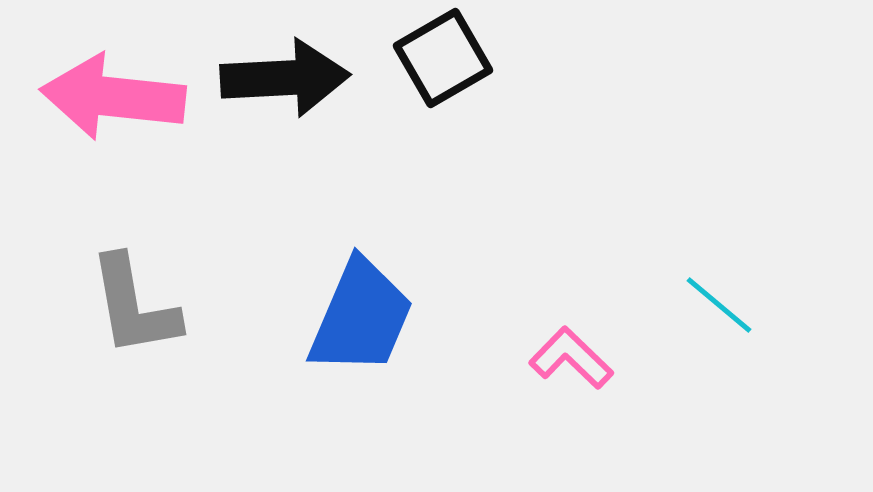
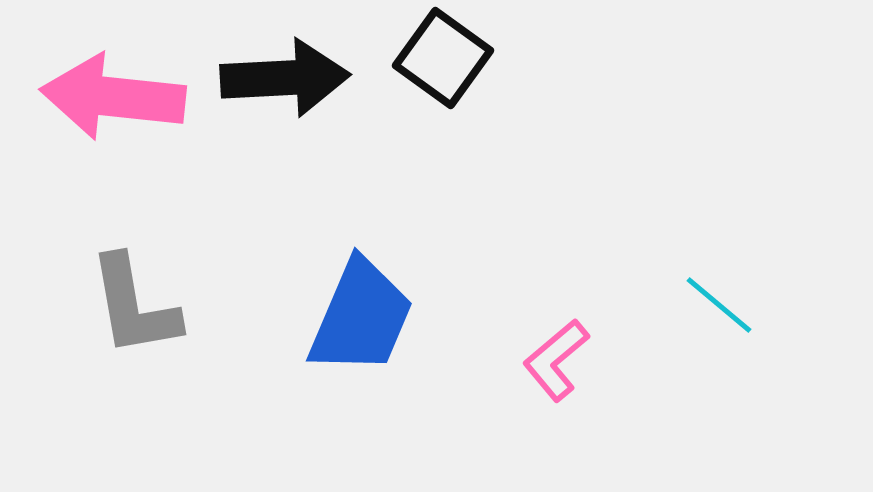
black square: rotated 24 degrees counterclockwise
pink L-shape: moved 15 px left, 2 px down; rotated 84 degrees counterclockwise
